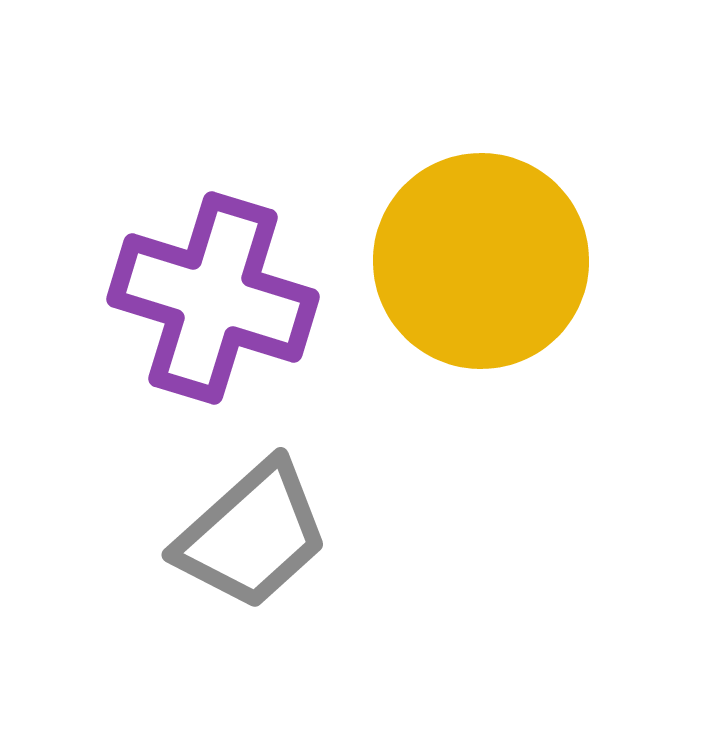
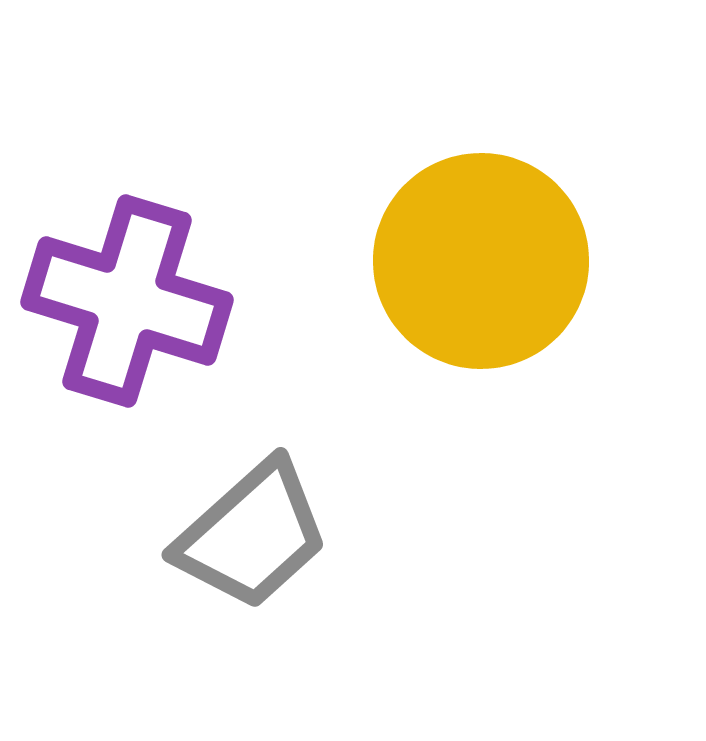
purple cross: moved 86 px left, 3 px down
